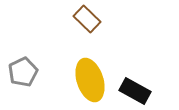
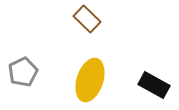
yellow ellipse: rotated 36 degrees clockwise
black rectangle: moved 19 px right, 6 px up
